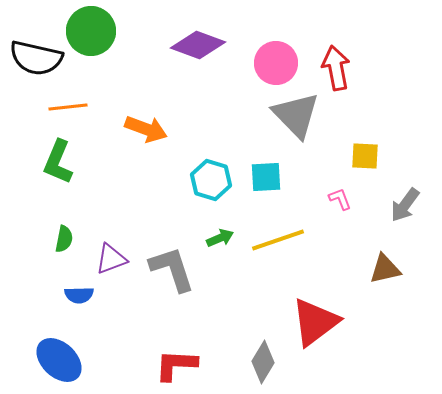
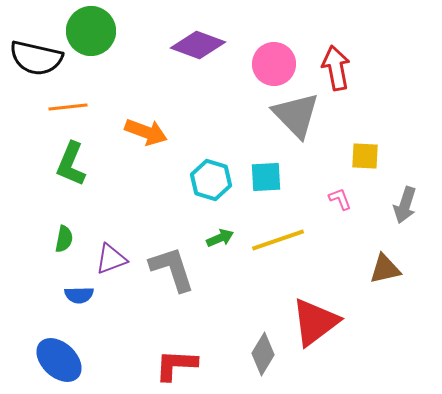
pink circle: moved 2 px left, 1 px down
orange arrow: moved 3 px down
green L-shape: moved 13 px right, 2 px down
gray arrow: rotated 18 degrees counterclockwise
gray diamond: moved 8 px up
